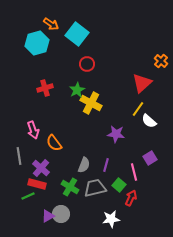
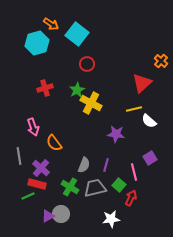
yellow line: moved 4 px left; rotated 42 degrees clockwise
pink arrow: moved 3 px up
